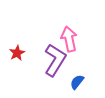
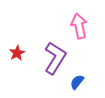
pink arrow: moved 10 px right, 13 px up
purple L-shape: moved 2 px up
